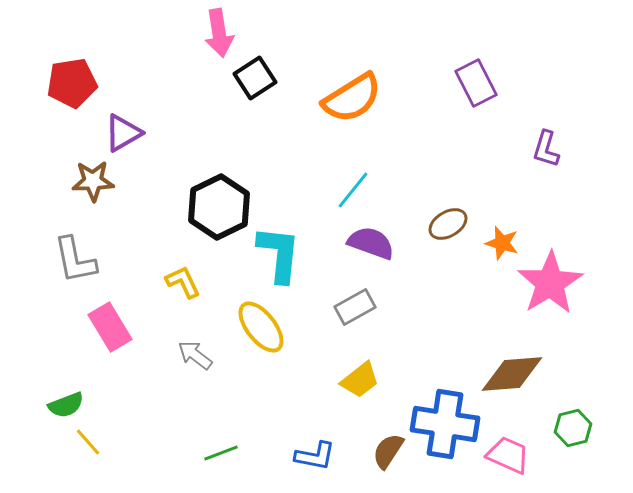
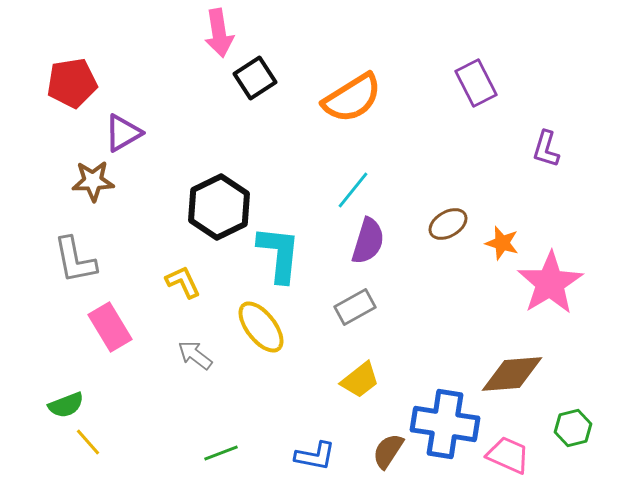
purple semicircle: moved 3 px left, 2 px up; rotated 87 degrees clockwise
